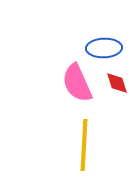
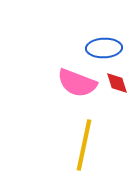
pink semicircle: rotated 45 degrees counterclockwise
yellow line: rotated 9 degrees clockwise
